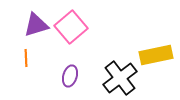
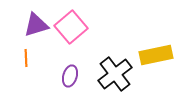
black cross: moved 5 px left, 4 px up
